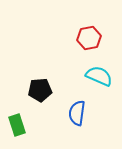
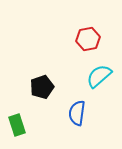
red hexagon: moved 1 px left, 1 px down
cyan semicircle: rotated 64 degrees counterclockwise
black pentagon: moved 2 px right, 3 px up; rotated 15 degrees counterclockwise
